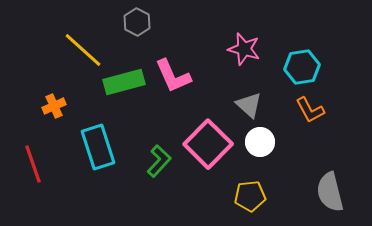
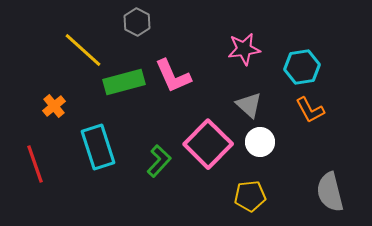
pink star: rotated 24 degrees counterclockwise
orange cross: rotated 15 degrees counterclockwise
red line: moved 2 px right
